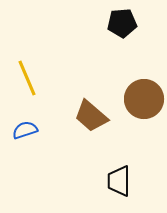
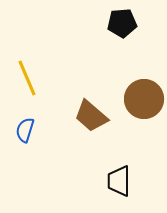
blue semicircle: rotated 55 degrees counterclockwise
